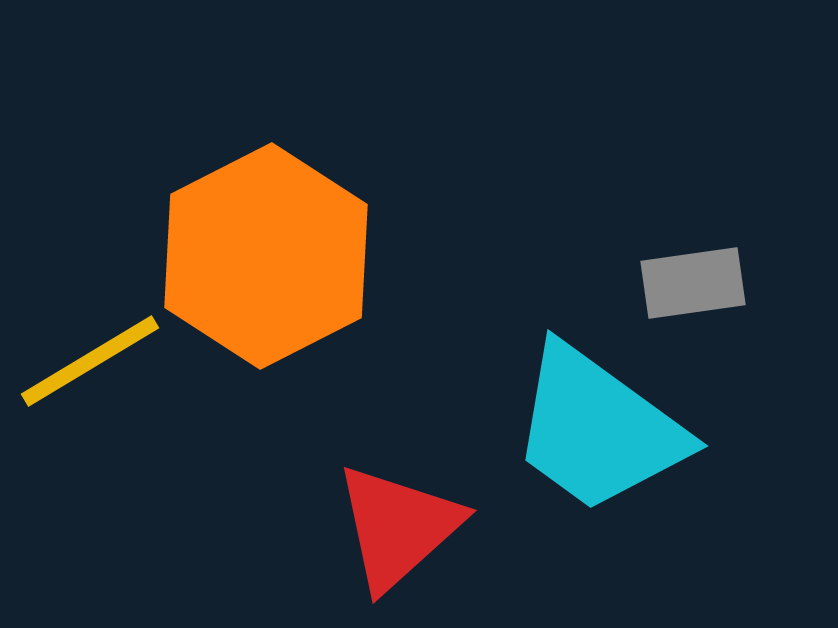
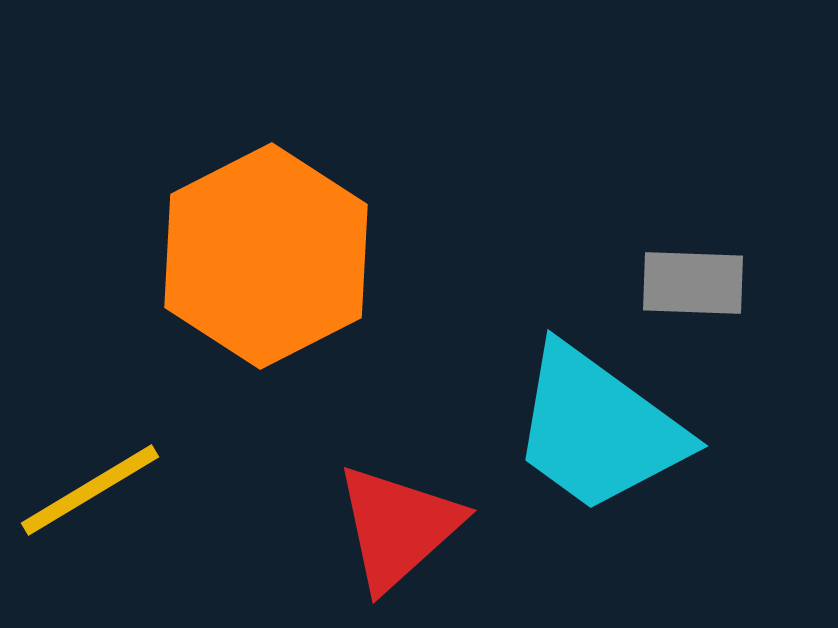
gray rectangle: rotated 10 degrees clockwise
yellow line: moved 129 px down
